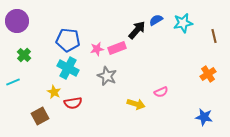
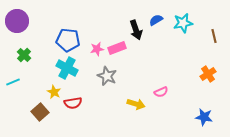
black arrow: moved 1 px left; rotated 120 degrees clockwise
cyan cross: moved 1 px left
brown square: moved 4 px up; rotated 12 degrees counterclockwise
